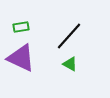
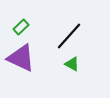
green rectangle: rotated 35 degrees counterclockwise
green triangle: moved 2 px right
